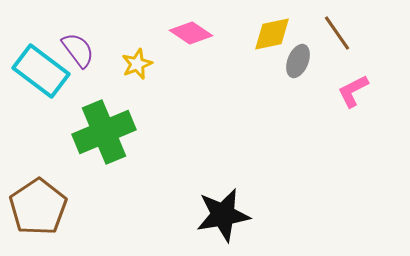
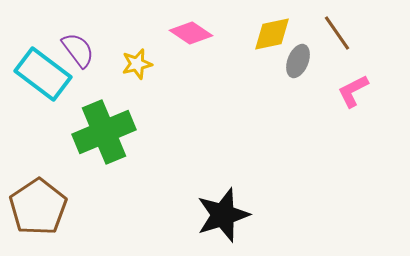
yellow star: rotated 8 degrees clockwise
cyan rectangle: moved 2 px right, 3 px down
black star: rotated 8 degrees counterclockwise
